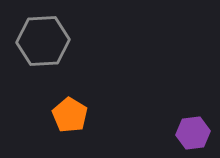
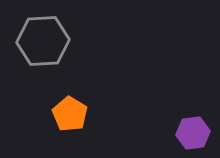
orange pentagon: moved 1 px up
